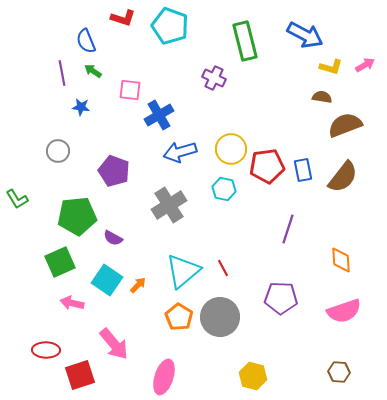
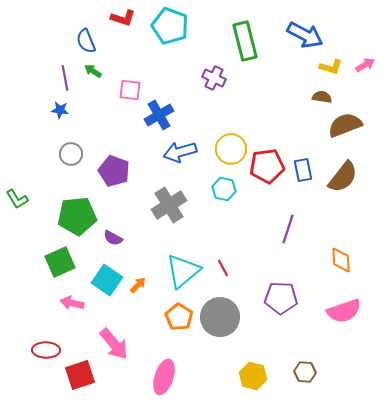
purple line at (62, 73): moved 3 px right, 5 px down
blue star at (81, 107): moved 21 px left, 3 px down
gray circle at (58, 151): moved 13 px right, 3 px down
brown hexagon at (339, 372): moved 34 px left
